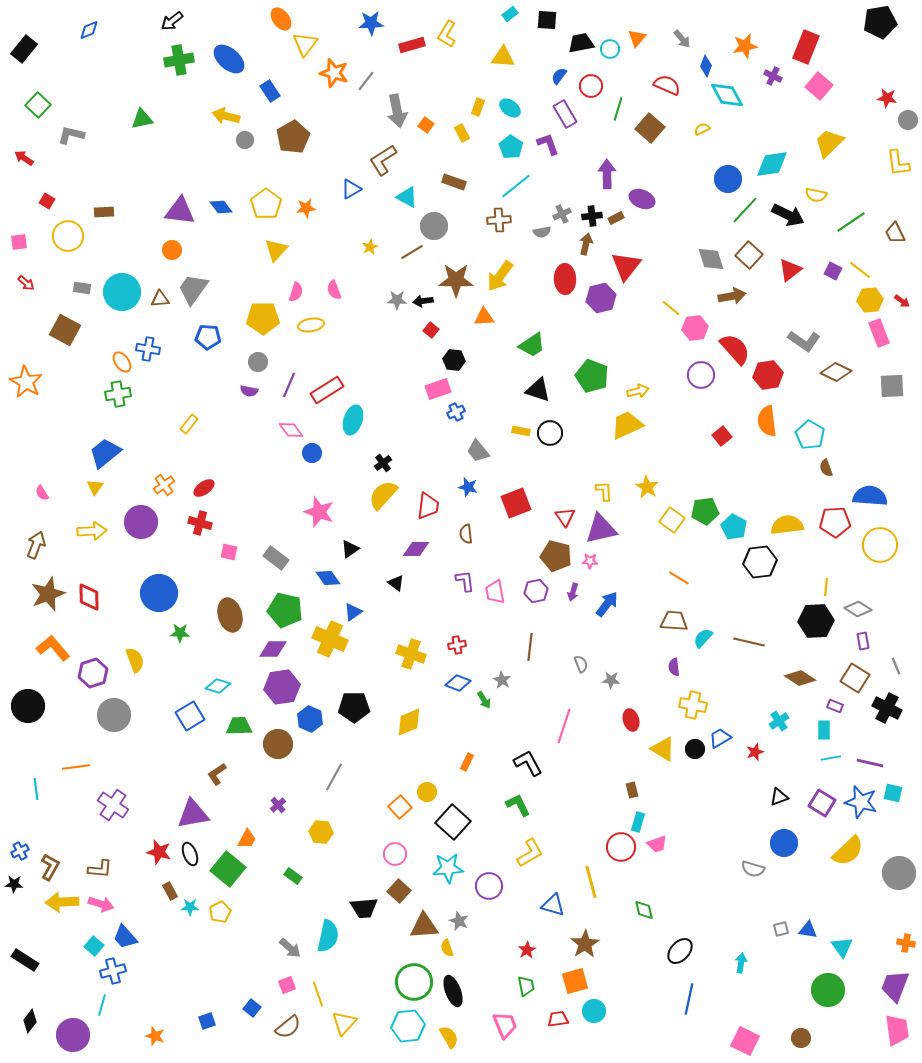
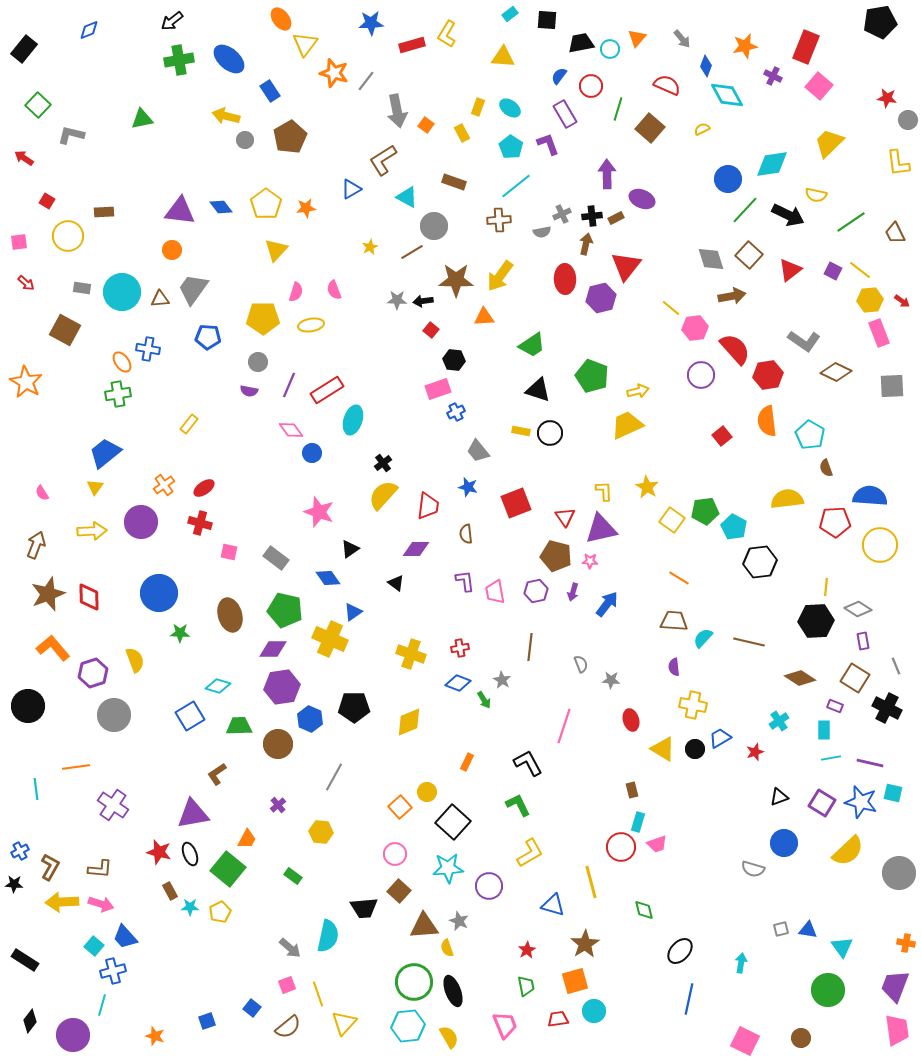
brown pentagon at (293, 137): moved 3 px left
yellow semicircle at (787, 525): moved 26 px up
red cross at (457, 645): moved 3 px right, 3 px down
